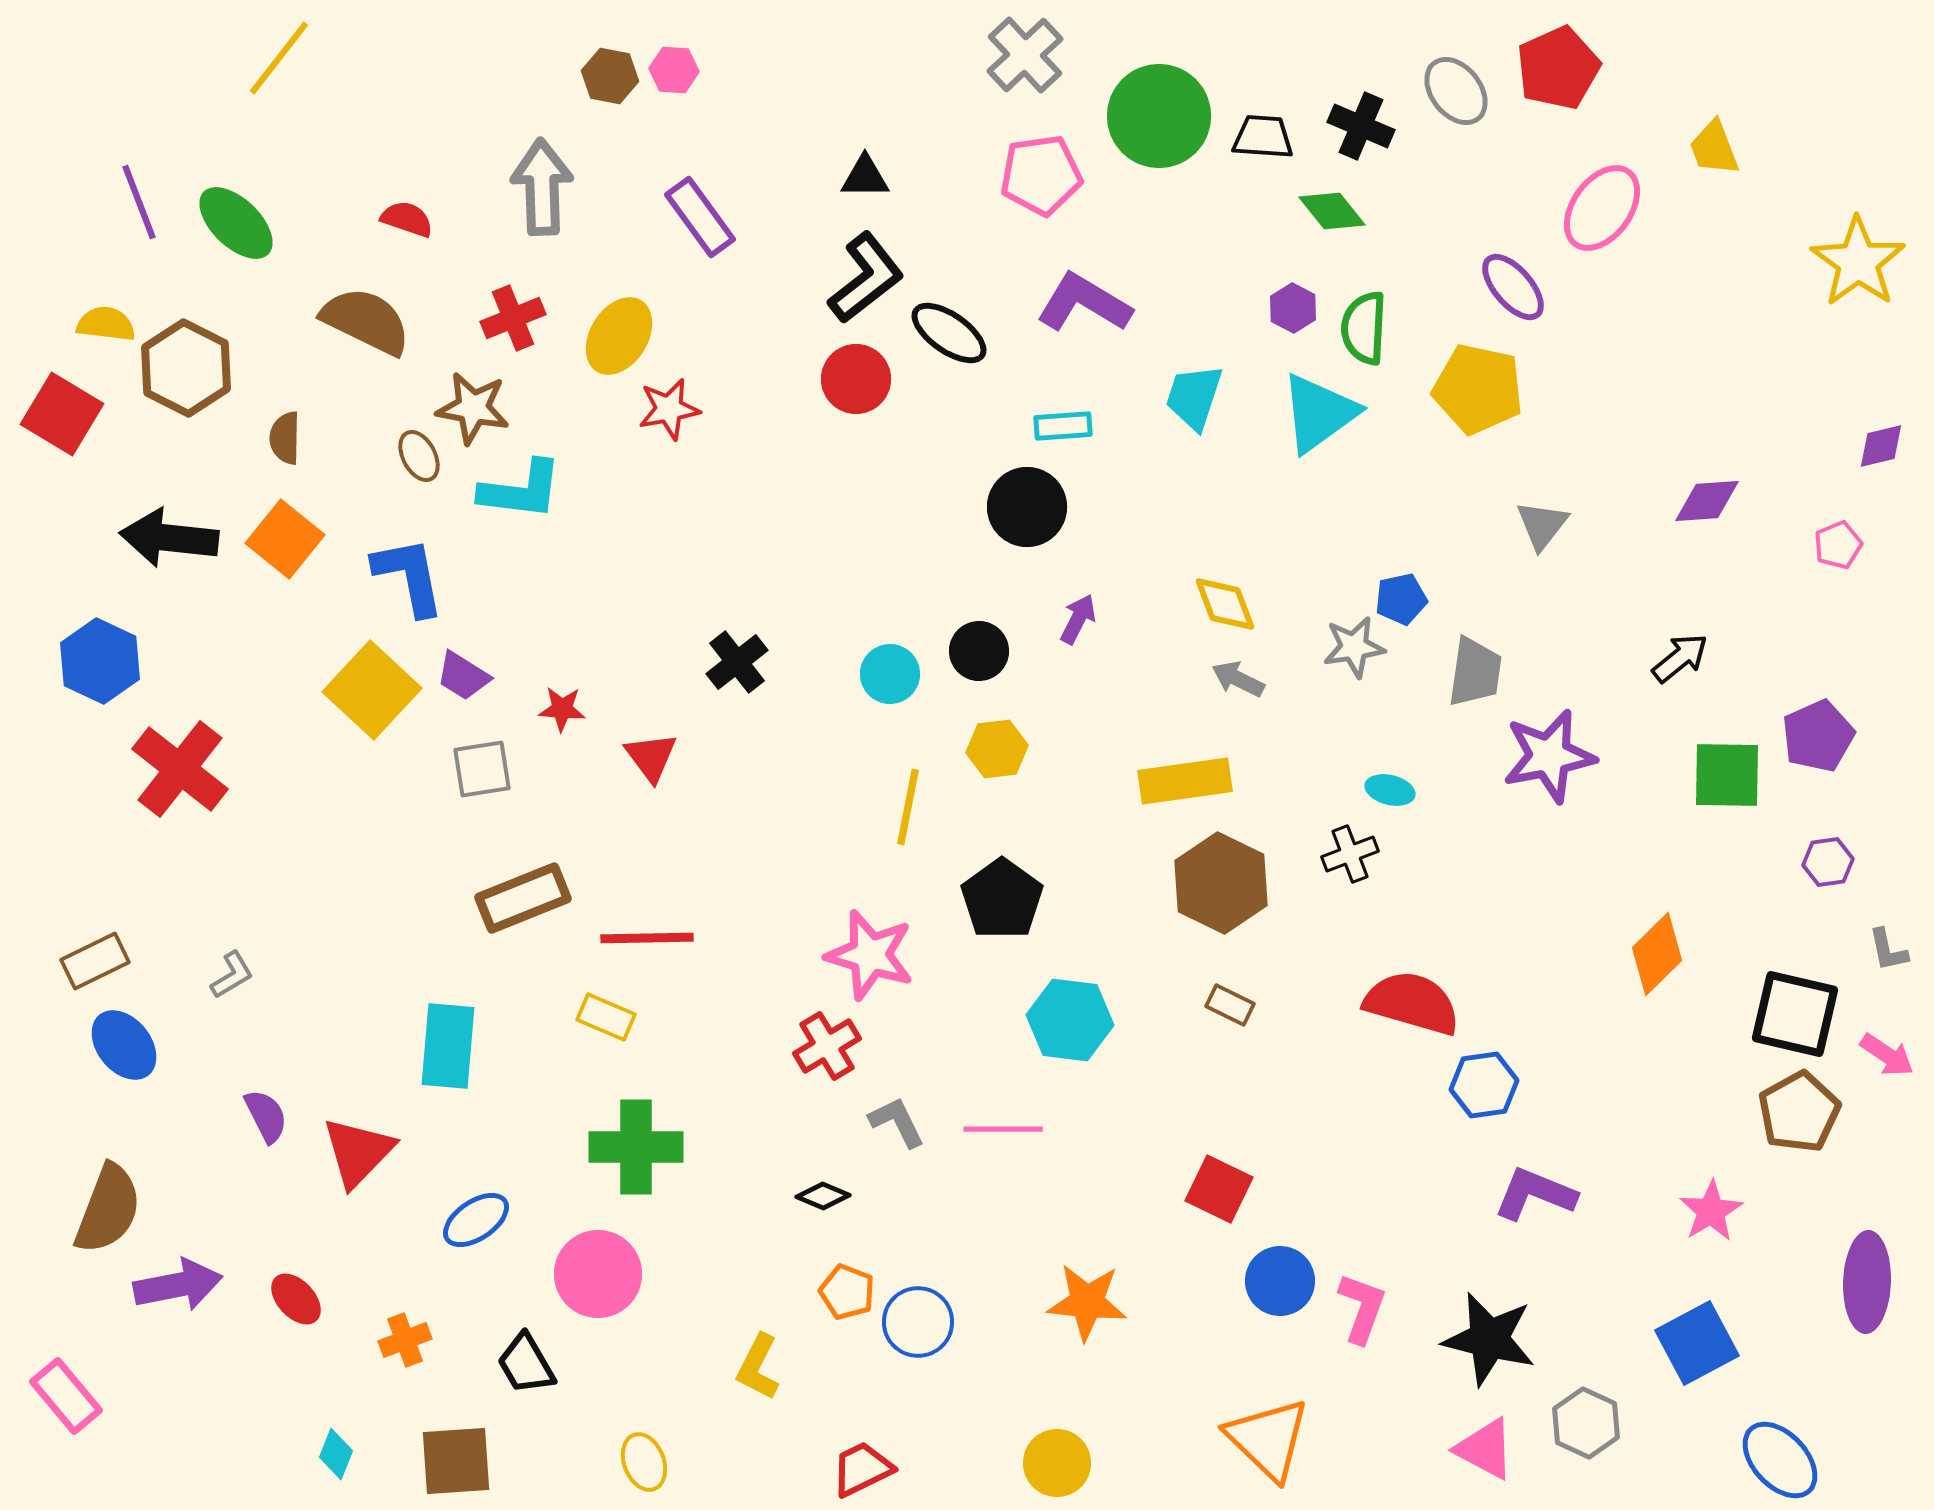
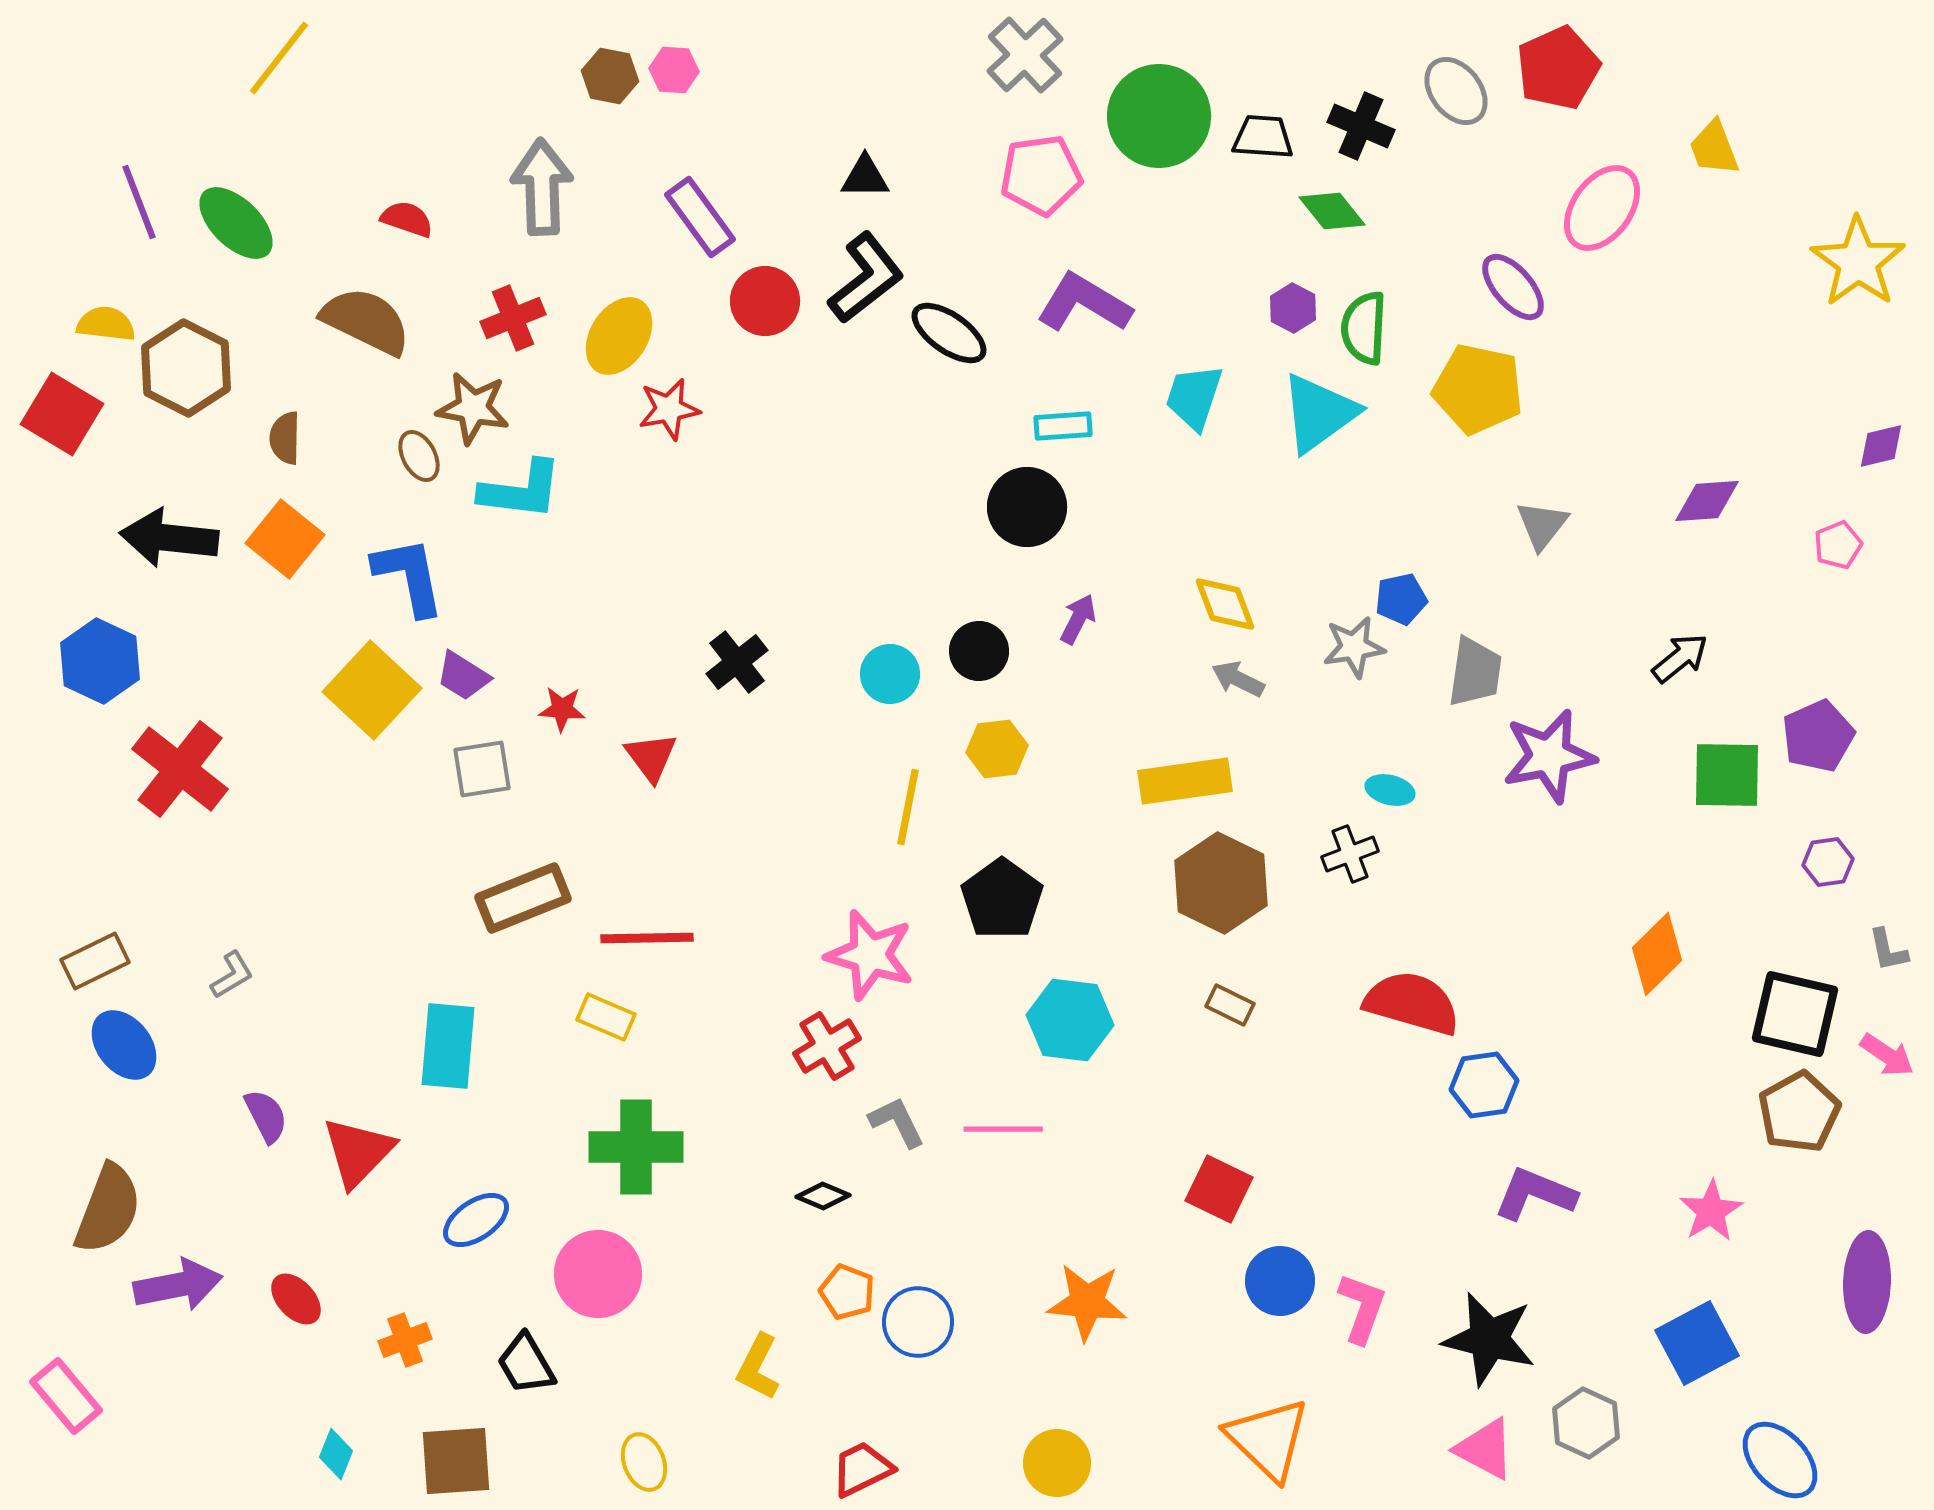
red circle at (856, 379): moved 91 px left, 78 px up
